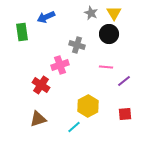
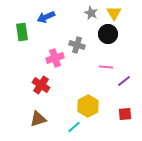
black circle: moved 1 px left
pink cross: moved 5 px left, 7 px up
